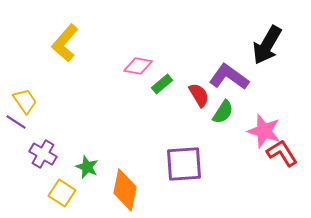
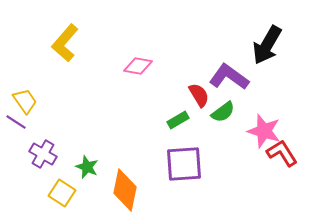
green rectangle: moved 16 px right, 36 px down; rotated 10 degrees clockwise
green semicircle: rotated 20 degrees clockwise
